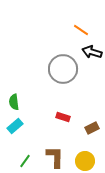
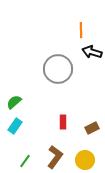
orange line: rotated 56 degrees clockwise
gray circle: moved 5 px left
green semicircle: rotated 56 degrees clockwise
red rectangle: moved 5 px down; rotated 72 degrees clockwise
cyan rectangle: rotated 14 degrees counterclockwise
brown L-shape: rotated 35 degrees clockwise
yellow circle: moved 1 px up
